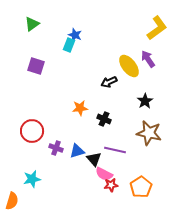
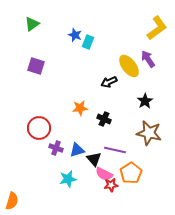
cyan rectangle: moved 19 px right, 3 px up
red circle: moved 7 px right, 3 px up
blue triangle: moved 1 px up
cyan star: moved 36 px right
orange pentagon: moved 10 px left, 14 px up
